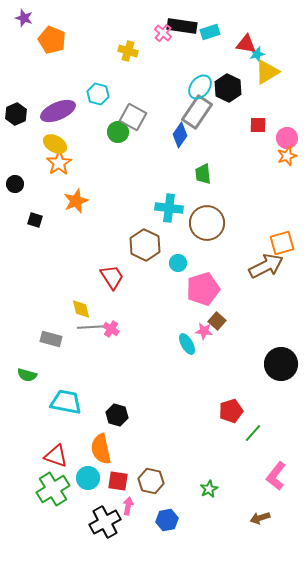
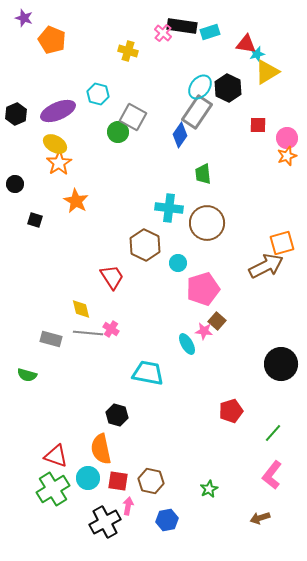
orange star at (76, 201): rotated 20 degrees counterclockwise
gray line at (92, 327): moved 4 px left, 6 px down; rotated 8 degrees clockwise
cyan trapezoid at (66, 402): moved 82 px right, 29 px up
green line at (253, 433): moved 20 px right
pink L-shape at (276, 476): moved 4 px left, 1 px up
